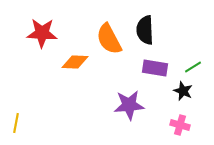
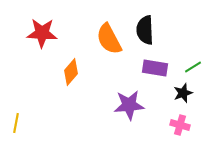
orange diamond: moved 4 px left, 10 px down; rotated 52 degrees counterclockwise
black star: moved 2 px down; rotated 30 degrees clockwise
